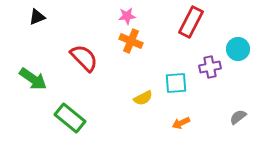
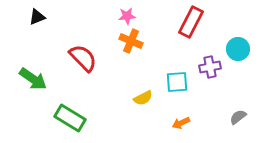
red semicircle: moved 1 px left
cyan square: moved 1 px right, 1 px up
green rectangle: rotated 8 degrees counterclockwise
